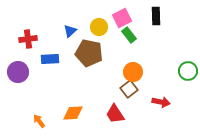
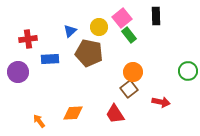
pink square: rotated 12 degrees counterclockwise
